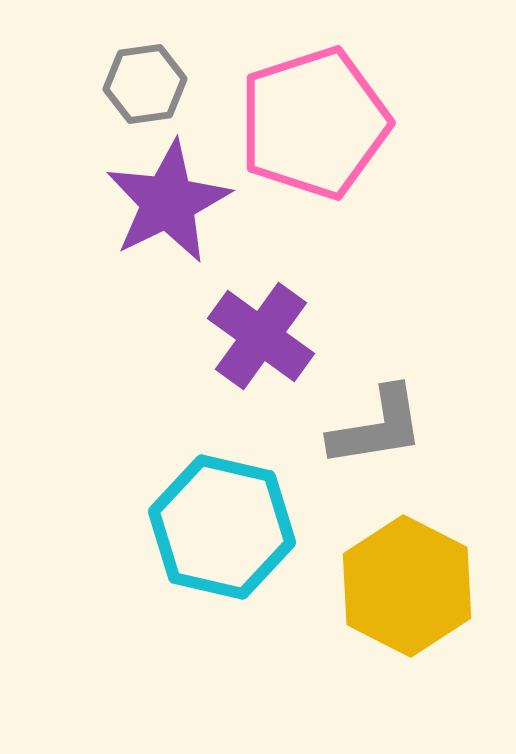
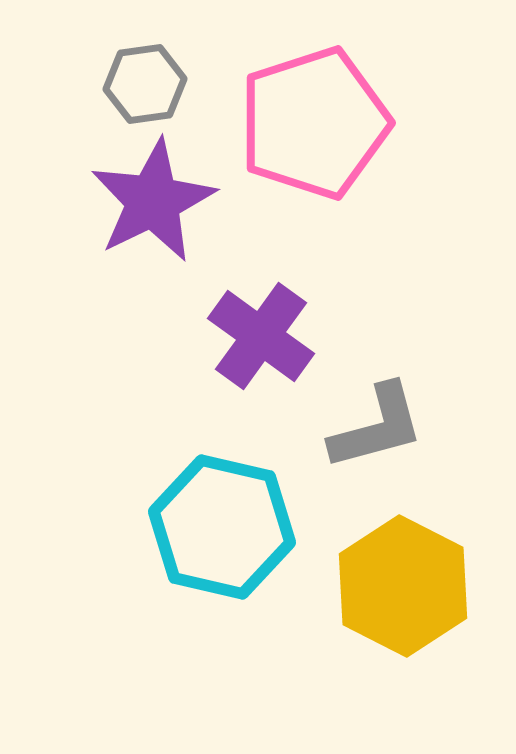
purple star: moved 15 px left, 1 px up
gray L-shape: rotated 6 degrees counterclockwise
yellow hexagon: moved 4 px left
